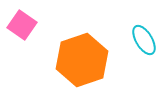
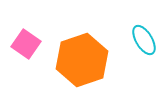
pink square: moved 4 px right, 19 px down
